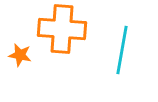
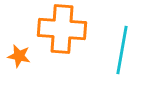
orange star: moved 1 px left, 1 px down
